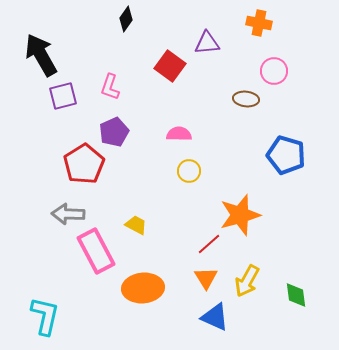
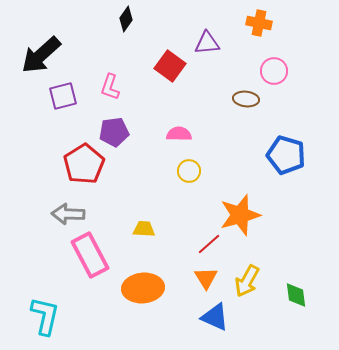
black arrow: rotated 102 degrees counterclockwise
purple pentagon: rotated 16 degrees clockwise
yellow trapezoid: moved 8 px right, 4 px down; rotated 25 degrees counterclockwise
pink rectangle: moved 6 px left, 4 px down
